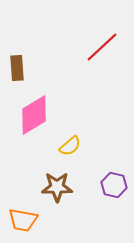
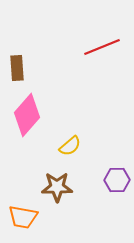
red line: rotated 21 degrees clockwise
pink diamond: moved 7 px left; rotated 18 degrees counterclockwise
purple hexagon: moved 3 px right, 5 px up; rotated 15 degrees counterclockwise
orange trapezoid: moved 3 px up
